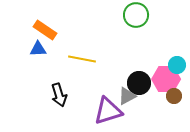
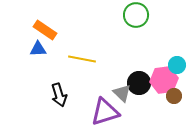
pink hexagon: moved 2 px left, 1 px down; rotated 8 degrees counterclockwise
gray triangle: moved 5 px left, 3 px up; rotated 48 degrees counterclockwise
purple triangle: moved 3 px left, 1 px down
